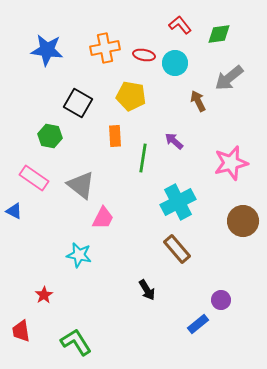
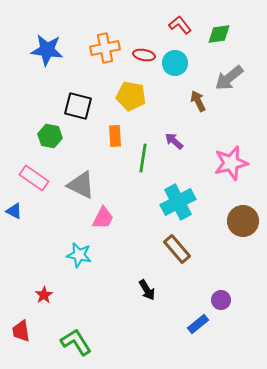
black square: moved 3 px down; rotated 16 degrees counterclockwise
gray triangle: rotated 12 degrees counterclockwise
